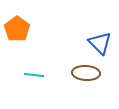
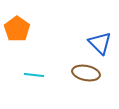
brown ellipse: rotated 8 degrees clockwise
